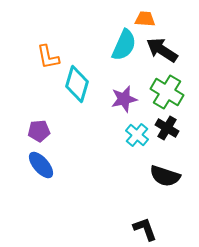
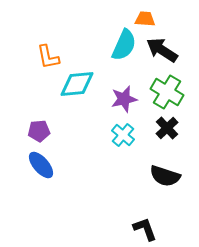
cyan diamond: rotated 69 degrees clockwise
black cross: rotated 15 degrees clockwise
cyan cross: moved 14 px left
